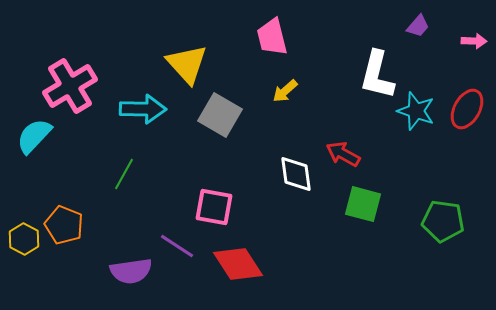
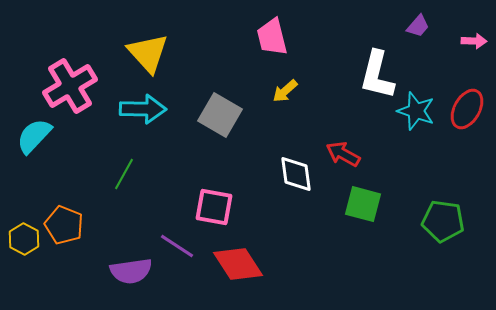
yellow triangle: moved 39 px left, 11 px up
